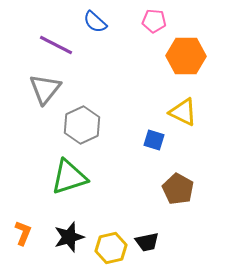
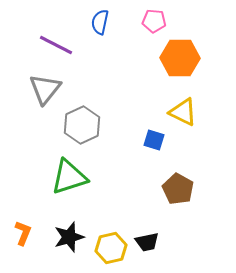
blue semicircle: moved 5 px right; rotated 60 degrees clockwise
orange hexagon: moved 6 px left, 2 px down
